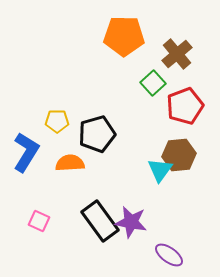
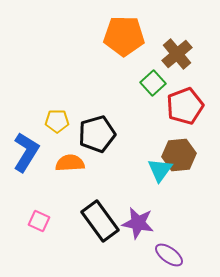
purple star: moved 7 px right, 1 px down
